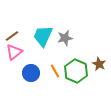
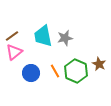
cyan trapezoid: rotated 35 degrees counterclockwise
